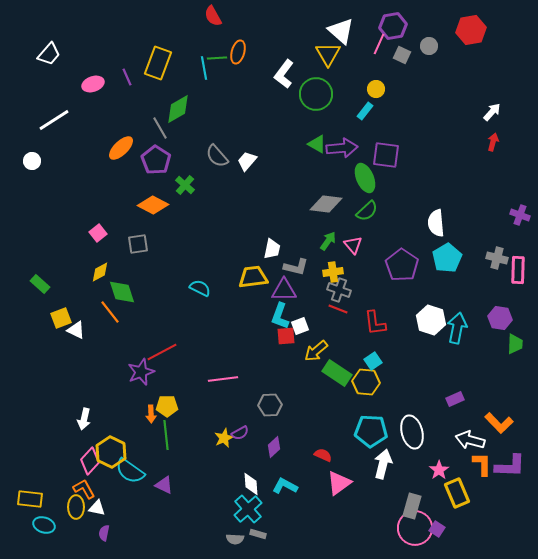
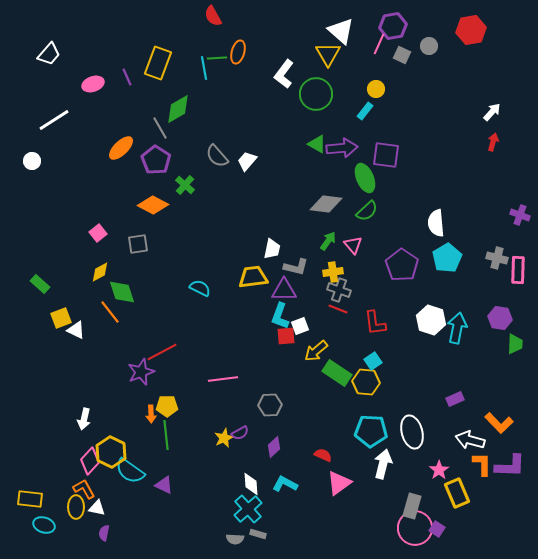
cyan L-shape at (285, 486): moved 2 px up
